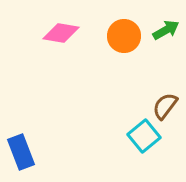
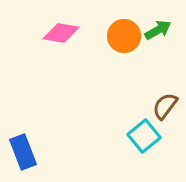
green arrow: moved 8 px left
blue rectangle: moved 2 px right
